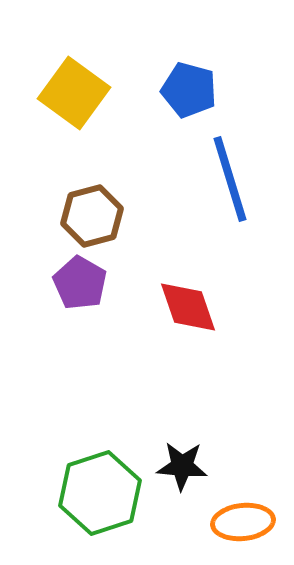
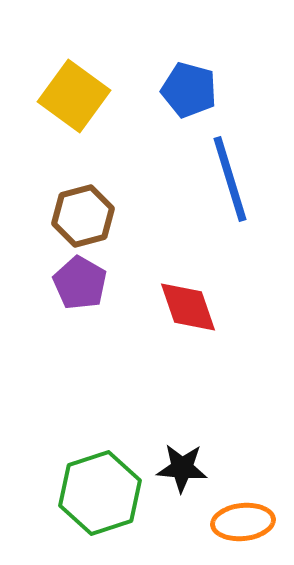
yellow square: moved 3 px down
brown hexagon: moved 9 px left
black star: moved 2 px down
